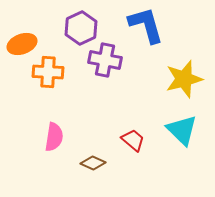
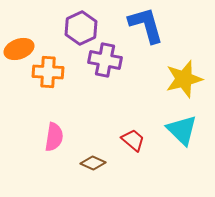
orange ellipse: moved 3 px left, 5 px down
